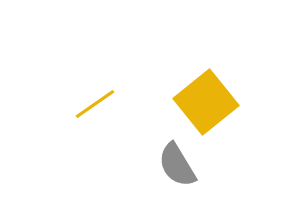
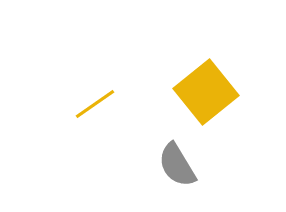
yellow square: moved 10 px up
